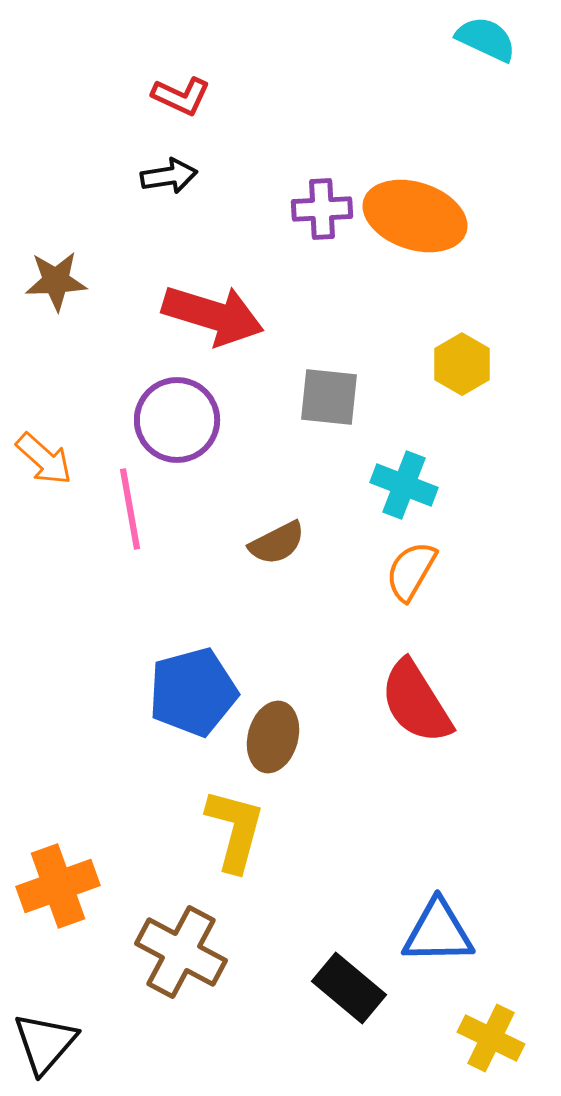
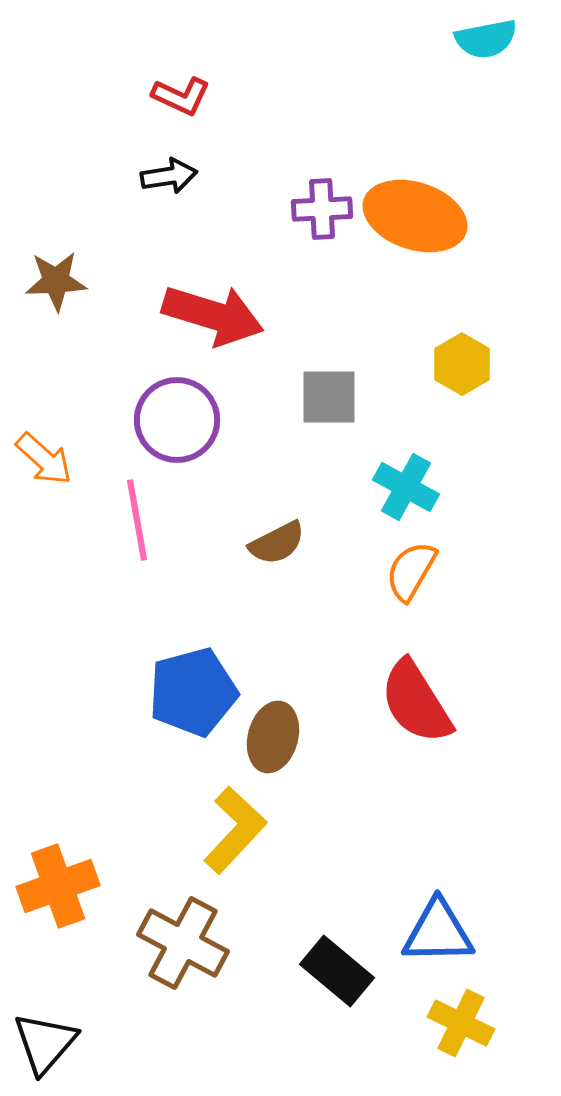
cyan semicircle: rotated 144 degrees clockwise
gray square: rotated 6 degrees counterclockwise
cyan cross: moved 2 px right, 2 px down; rotated 8 degrees clockwise
pink line: moved 7 px right, 11 px down
yellow L-shape: rotated 28 degrees clockwise
brown cross: moved 2 px right, 9 px up
black rectangle: moved 12 px left, 17 px up
yellow cross: moved 30 px left, 15 px up
